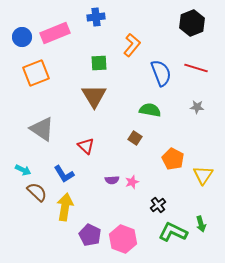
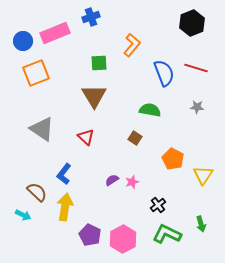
blue cross: moved 5 px left; rotated 12 degrees counterclockwise
blue circle: moved 1 px right, 4 px down
blue semicircle: moved 3 px right
red triangle: moved 9 px up
cyan arrow: moved 45 px down
blue L-shape: rotated 70 degrees clockwise
purple semicircle: rotated 152 degrees clockwise
green L-shape: moved 6 px left, 2 px down
pink hexagon: rotated 12 degrees clockwise
